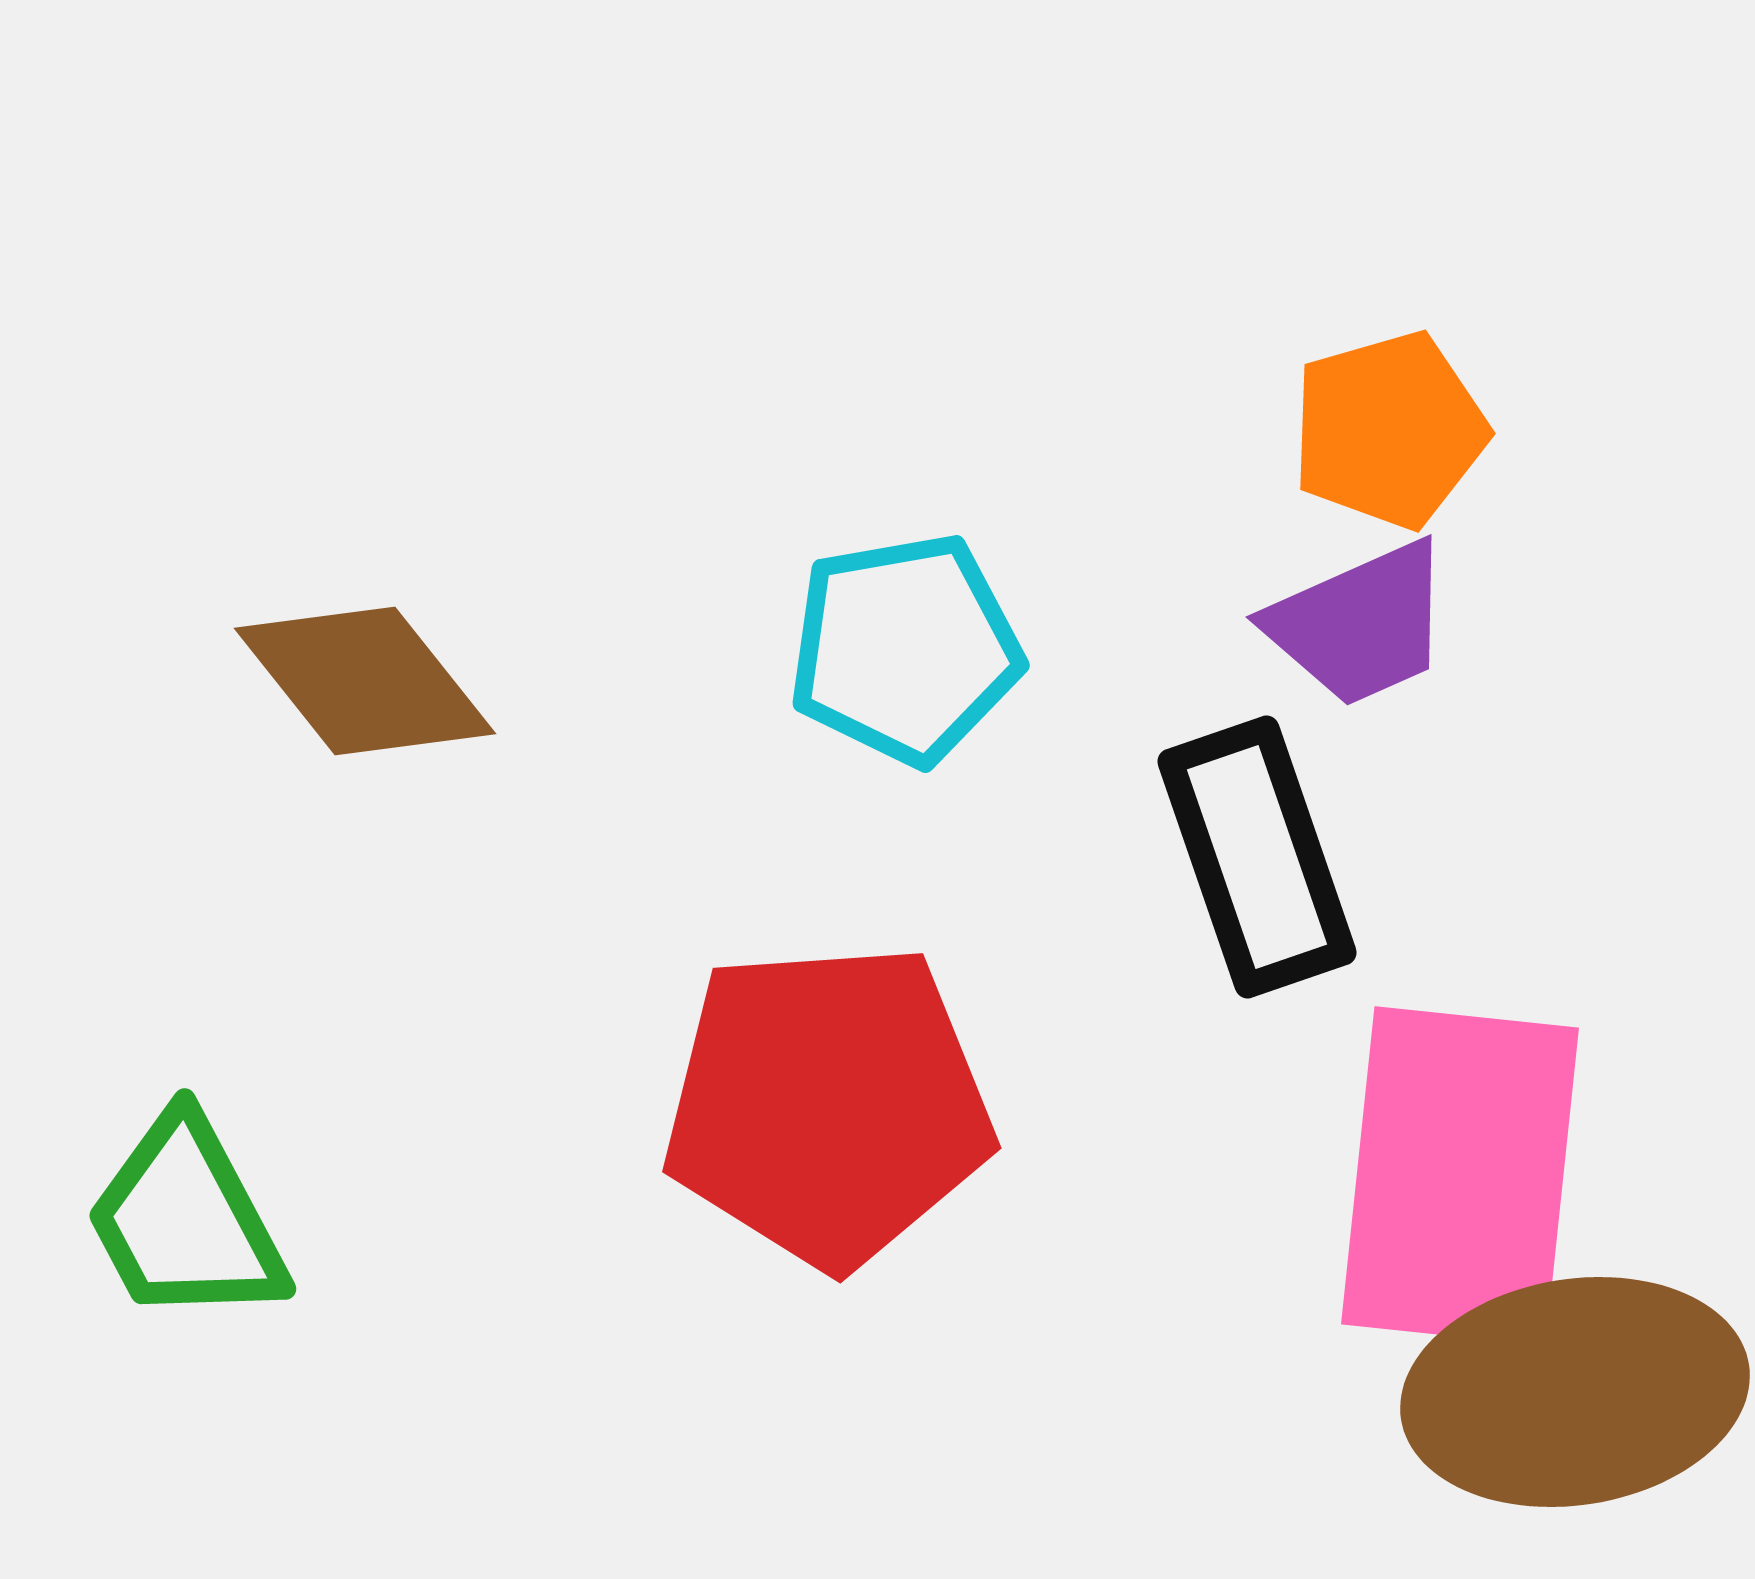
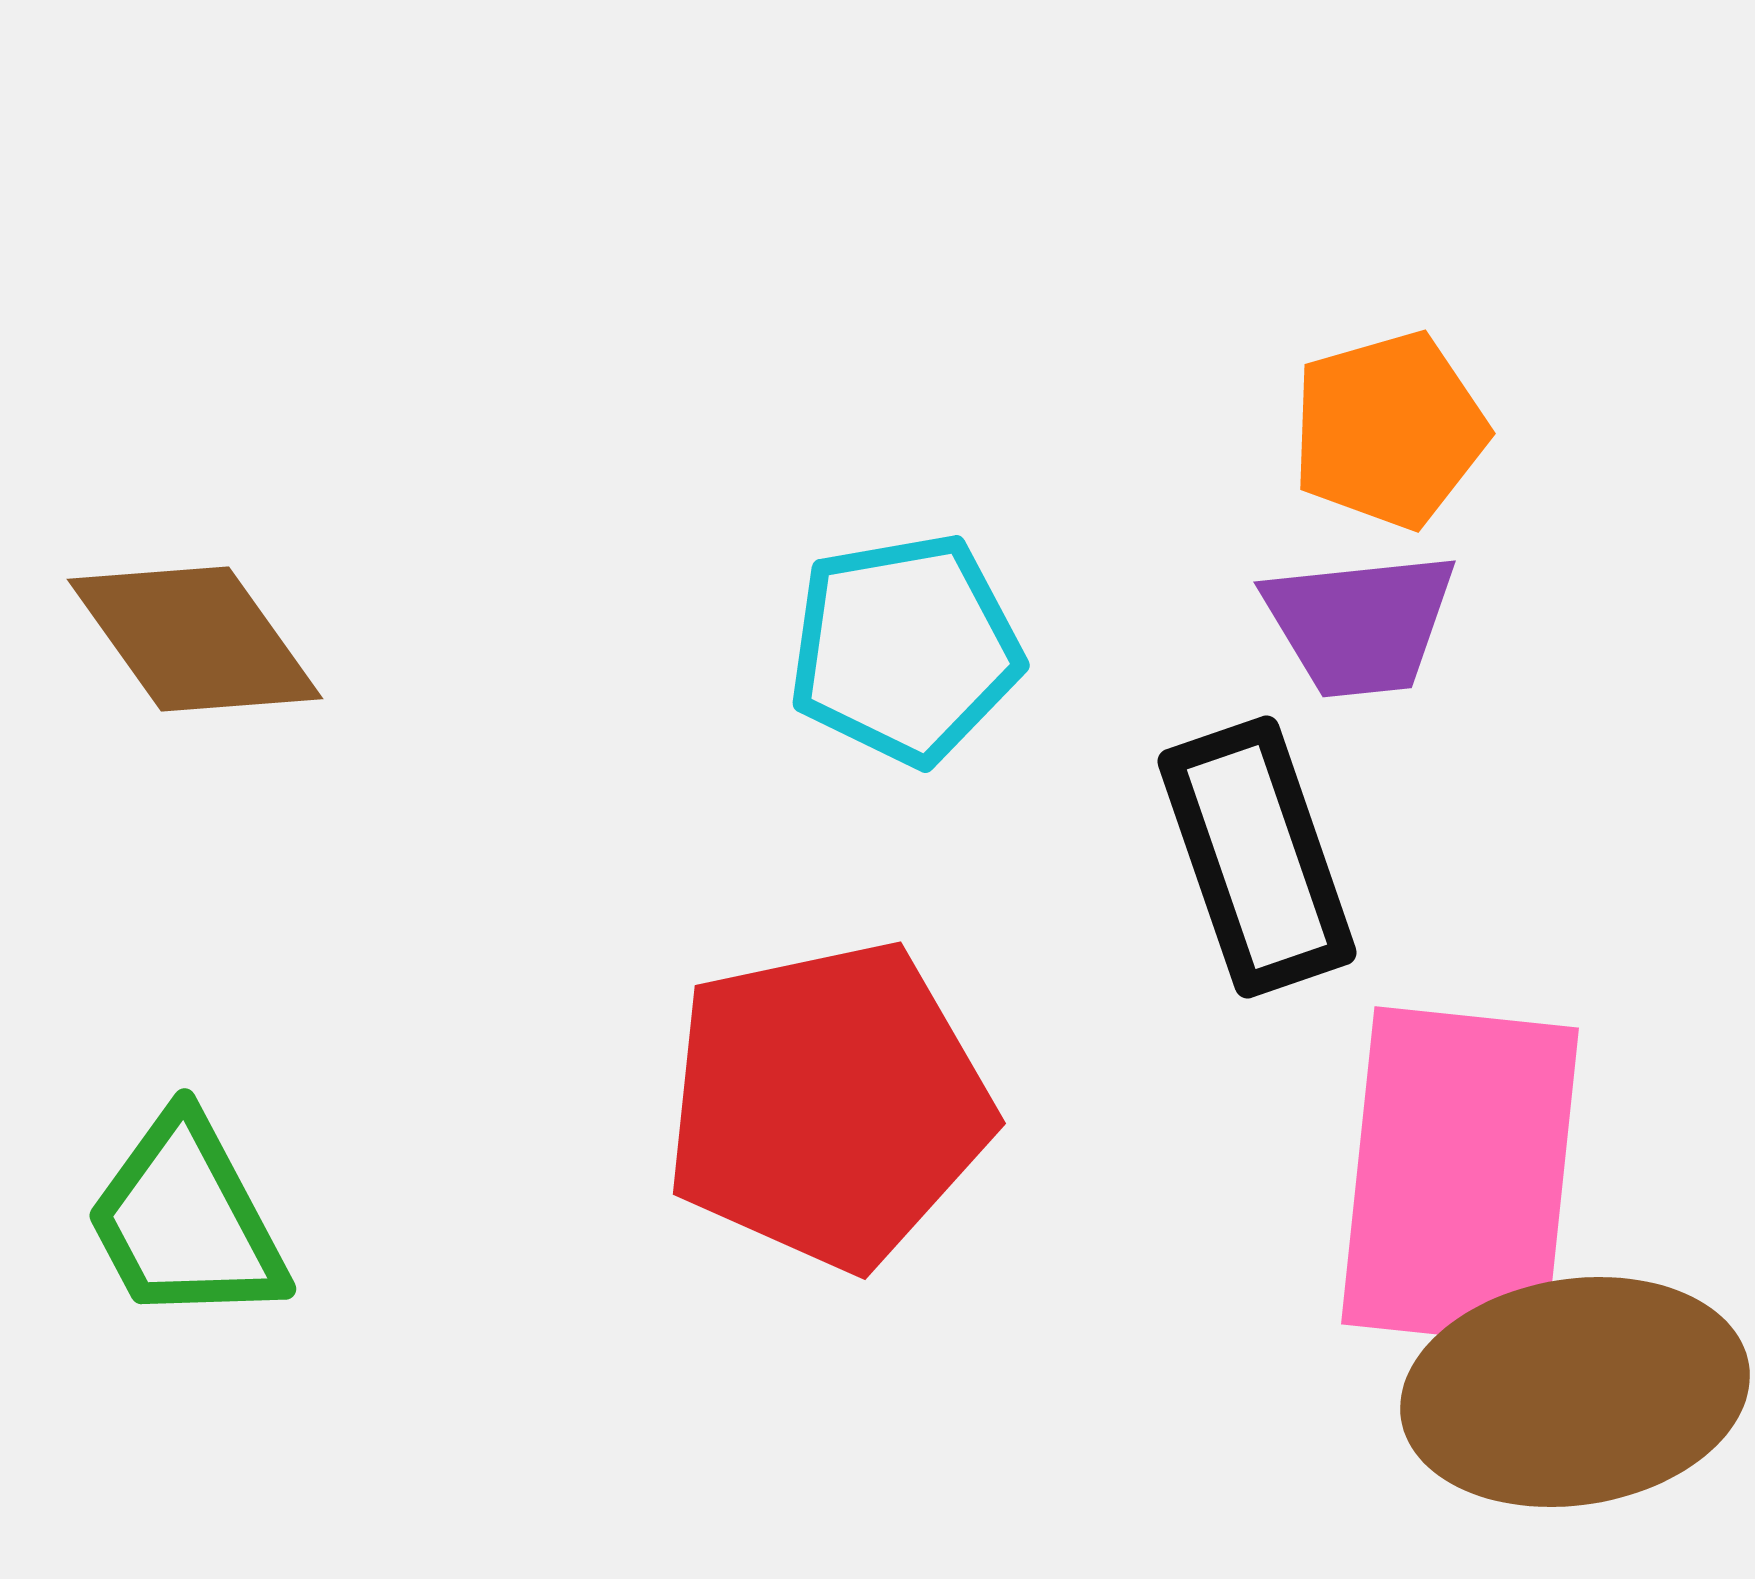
purple trapezoid: rotated 18 degrees clockwise
brown diamond: moved 170 px left, 42 px up; rotated 3 degrees clockwise
red pentagon: rotated 8 degrees counterclockwise
